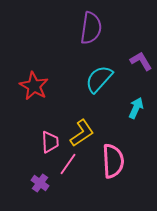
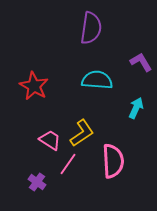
purple L-shape: moved 1 px down
cyan semicircle: moved 2 px left, 1 px down; rotated 52 degrees clockwise
pink trapezoid: moved 2 px up; rotated 55 degrees counterclockwise
purple cross: moved 3 px left, 1 px up
